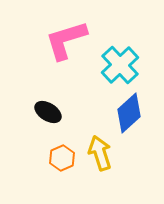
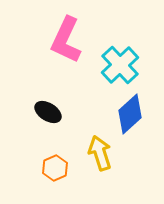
pink L-shape: rotated 48 degrees counterclockwise
blue diamond: moved 1 px right, 1 px down
orange hexagon: moved 7 px left, 10 px down
